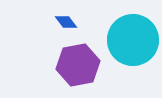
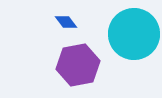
cyan circle: moved 1 px right, 6 px up
